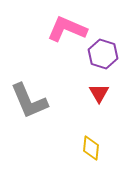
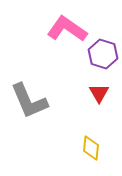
pink L-shape: rotated 12 degrees clockwise
